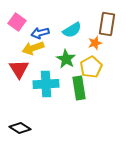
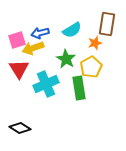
pink square: moved 18 px down; rotated 36 degrees clockwise
cyan cross: rotated 20 degrees counterclockwise
